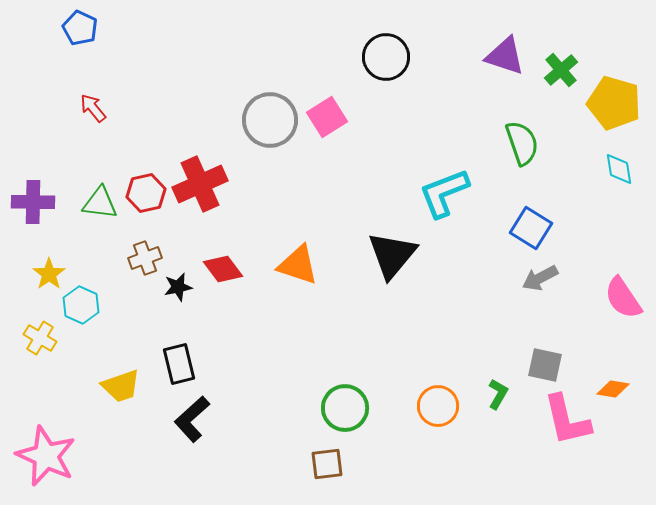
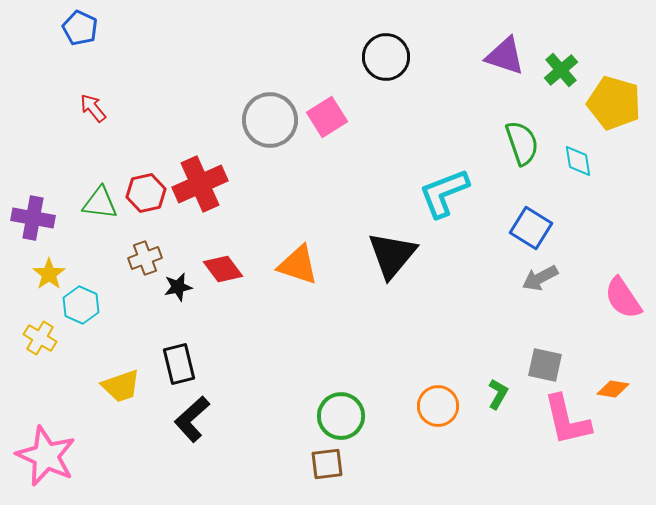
cyan diamond: moved 41 px left, 8 px up
purple cross: moved 16 px down; rotated 9 degrees clockwise
green circle: moved 4 px left, 8 px down
